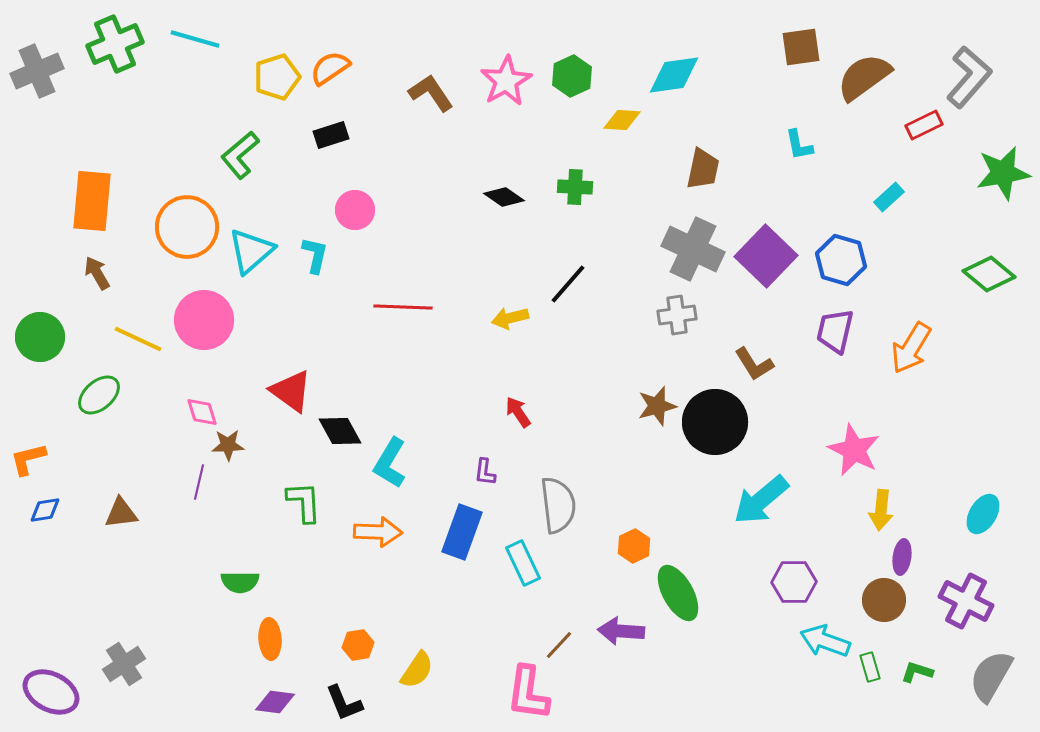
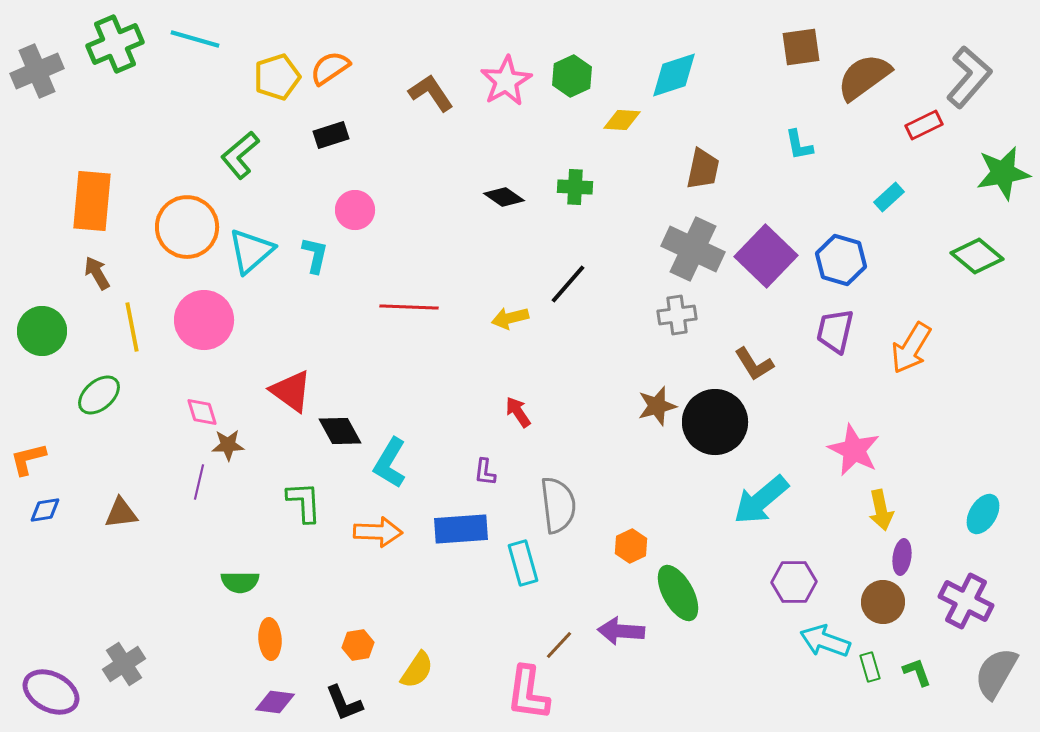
cyan diamond at (674, 75): rotated 10 degrees counterclockwise
green diamond at (989, 274): moved 12 px left, 18 px up
red line at (403, 307): moved 6 px right
green circle at (40, 337): moved 2 px right, 6 px up
yellow line at (138, 339): moved 6 px left, 12 px up; rotated 54 degrees clockwise
yellow arrow at (881, 510): rotated 18 degrees counterclockwise
blue rectangle at (462, 532): moved 1 px left, 3 px up; rotated 66 degrees clockwise
orange hexagon at (634, 546): moved 3 px left
cyan rectangle at (523, 563): rotated 9 degrees clockwise
brown circle at (884, 600): moved 1 px left, 2 px down
green L-shape at (917, 672): rotated 52 degrees clockwise
gray semicircle at (991, 676): moved 5 px right, 3 px up
